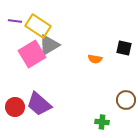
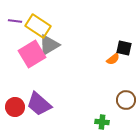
orange semicircle: moved 18 px right; rotated 48 degrees counterclockwise
